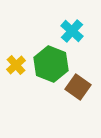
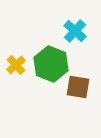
cyan cross: moved 3 px right
brown square: rotated 25 degrees counterclockwise
